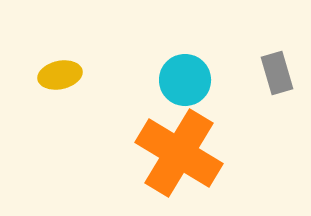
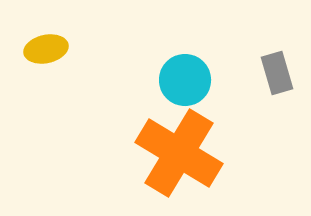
yellow ellipse: moved 14 px left, 26 px up
